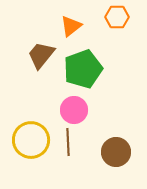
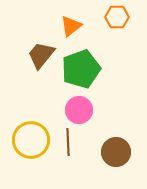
green pentagon: moved 2 px left
pink circle: moved 5 px right
